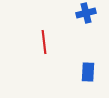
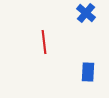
blue cross: rotated 36 degrees counterclockwise
